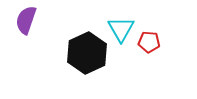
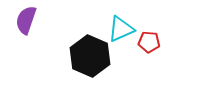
cyan triangle: rotated 36 degrees clockwise
black hexagon: moved 3 px right, 3 px down; rotated 12 degrees counterclockwise
